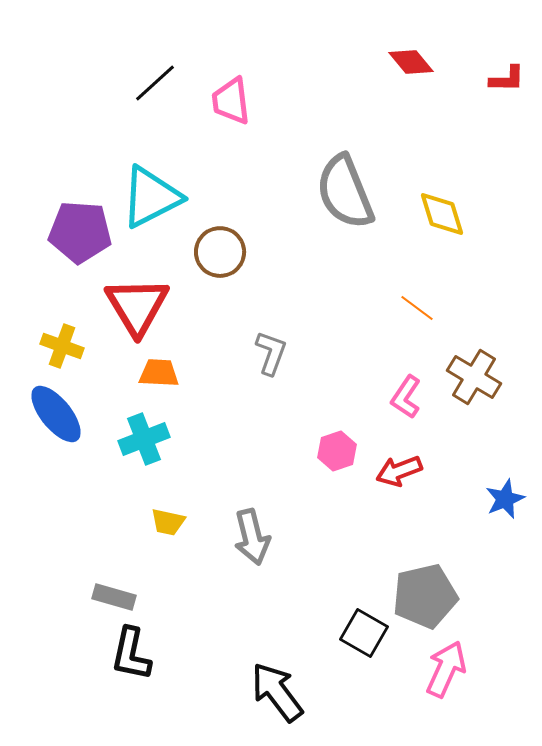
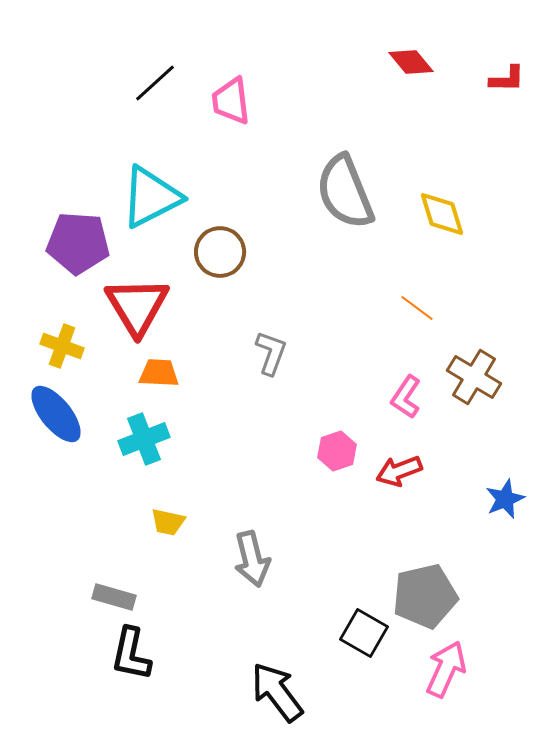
purple pentagon: moved 2 px left, 11 px down
gray arrow: moved 22 px down
